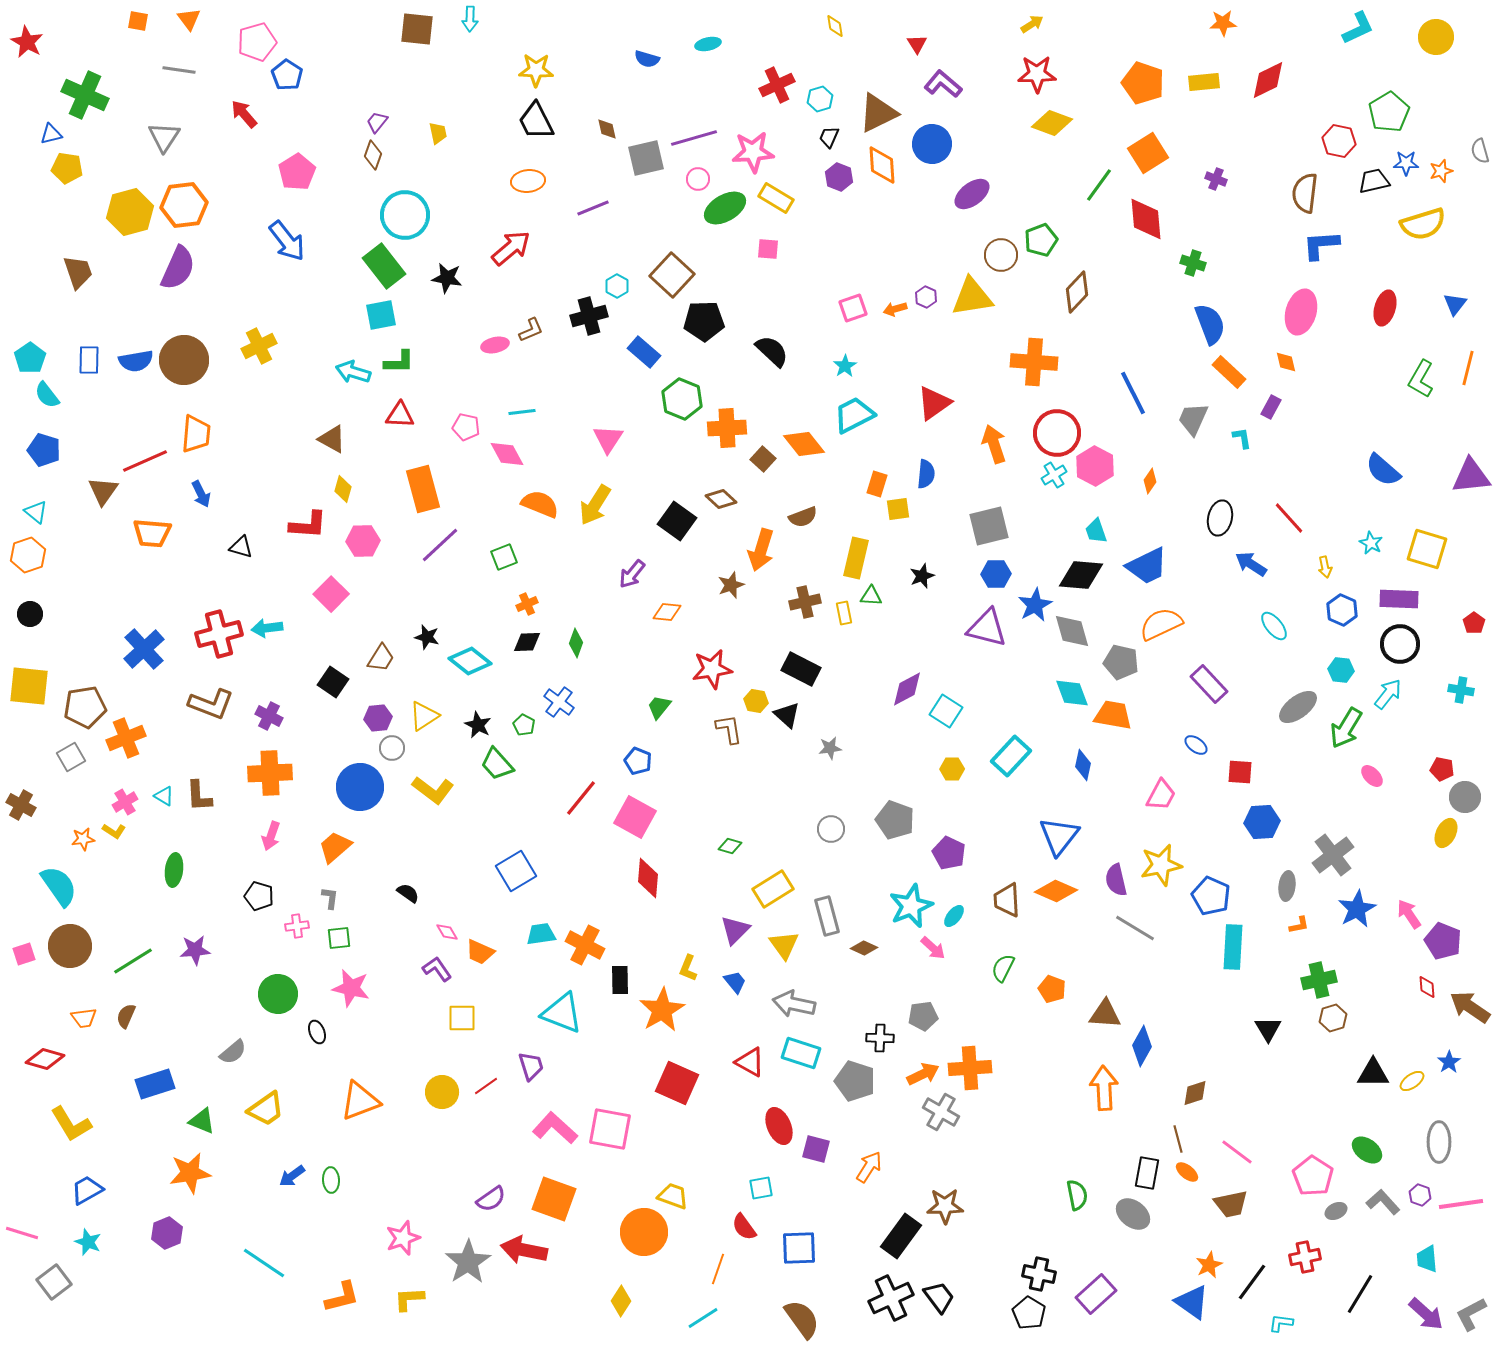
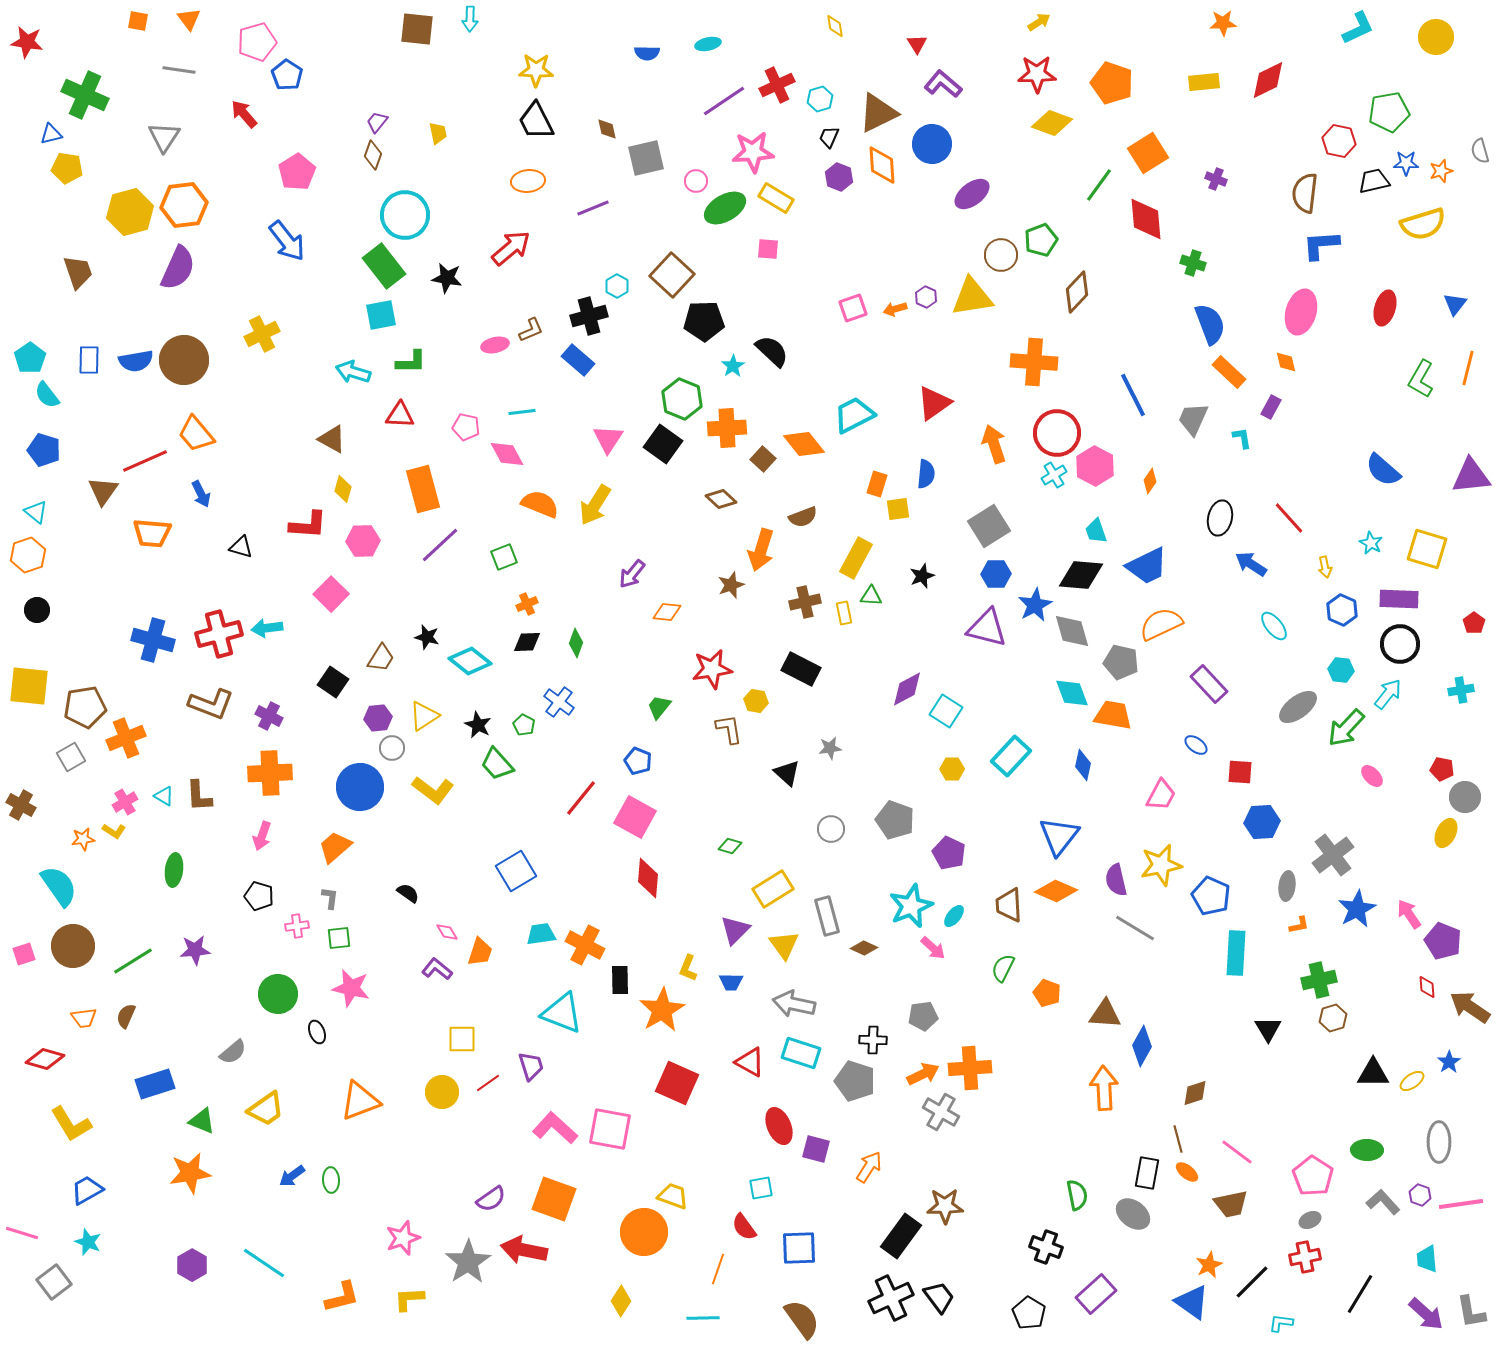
yellow arrow at (1032, 24): moved 7 px right, 2 px up
red star at (27, 42): rotated 20 degrees counterclockwise
blue semicircle at (647, 59): moved 6 px up; rotated 15 degrees counterclockwise
orange pentagon at (1143, 83): moved 31 px left
green pentagon at (1389, 112): rotated 21 degrees clockwise
purple line at (694, 138): moved 30 px right, 37 px up; rotated 18 degrees counterclockwise
pink circle at (698, 179): moved 2 px left, 2 px down
yellow cross at (259, 346): moved 3 px right, 12 px up
blue rectangle at (644, 352): moved 66 px left, 8 px down
green L-shape at (399, 362): moved 12 px right
cyan star at (845, 366): moved 112 px left
blue line at (1133, 393): moved 2 px down
orange trapezoid at (196, 434): rotated 135 degrees clockwise
black square at (677, 521): moved 14 px left, 77 px up
gray square at (989, 526): rotated 18 degrees counterclockwise
yellow rectangle at (856, 558): rotated 15 degrees clockwise
black circle at (30, 614): moved 7 px right, 4 px up
blue cross at (144, 649): moved 9 px right, 9 px up; rotated 33 degrees counterclockwise
cyan cross at (1461, 690): rotated 20 degrees counterclockwise
black triangle at (787, 715): moved 58 px down
green arrow at (1346, 728): rotated 12 degrees clockwise
pink arrow at (271, 836): moved 9 px left
brown trapezoid at (1007, 900): moved 2 px right, 5 px down
brown circle at (70, 946): moved 3 px right
cyan rectangle at (1233, 947): moved 3 px right, 6 px down
orange trapezoid at (480, 952): rotated 96 degrees counterclockwise
purple L-shape at (437, 969): rotated 16 degrees counterclockwise
blue trapezoid at (735, 982): moved 4 px left; rotated 130 degrees clockwise
orange pentagon at (1052, 989): moved 5 px left, 4 px down
yellow square at (462, 1018): moved 21 px down
black cross at (880, 1038): moved 7 px left, 2 px down
red line at (486, 1086): moved 2 px right, 3 px up
green ellipse at (1367, 1150): rotated 36 degrees counterclockwise
gray ellipse at (1336, 1211): moved 26 px left, 9 px down
purple hexagon at (167, 1233): moved 25 px right, 32 px down; rotated 8 degrees counterclockwise
black cross at (1039, 1274): moved 7 px right, 27 px up; rotated 8 degrees clockwise
black line at (1252, 1282): rotated 9 degrees clockwise
gray L-shape at (1471, 1314): moved 2 px up; rotated 72 degrees counterclockwise
cyan line at (703, 1318): rotated 32 degrees clockwise
